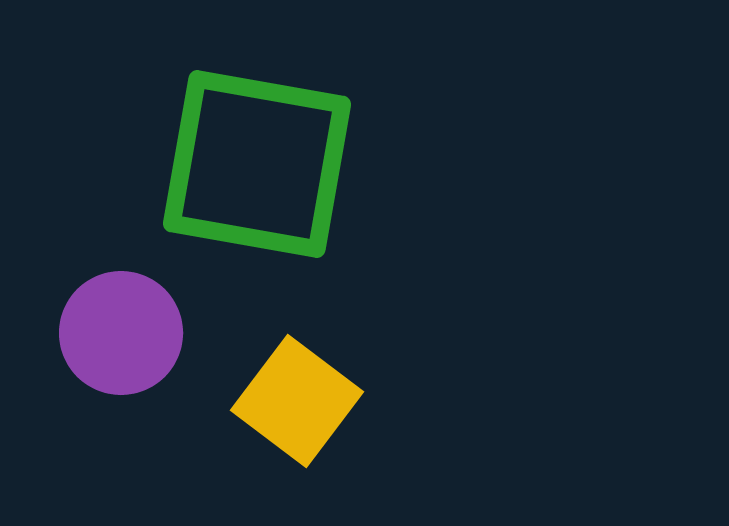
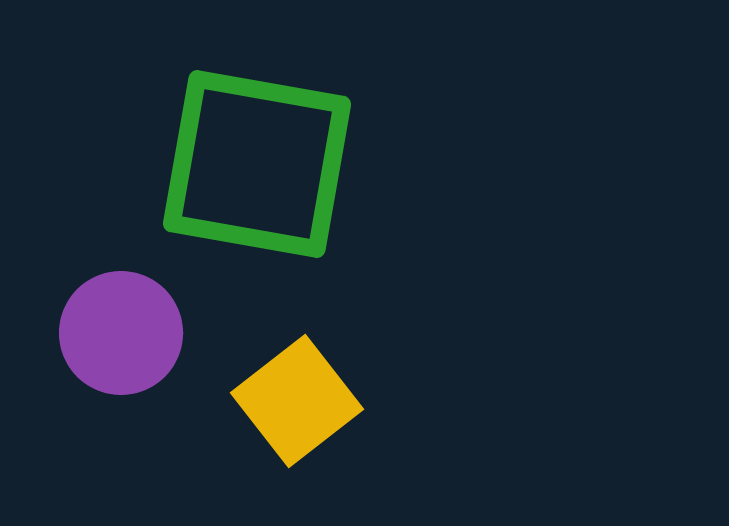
yellow square: rotated 15 degrees clockwise
